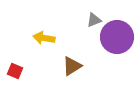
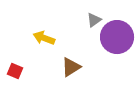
gray triangle: rotated 14 degrees counterclockwise
yellow arrow: rotated 10 degrees clockwise
brown triangle: moved 1 px left, 1 px down
